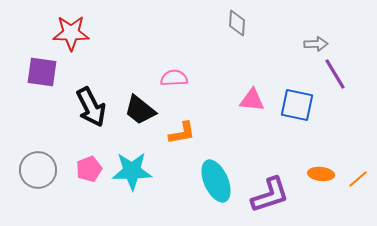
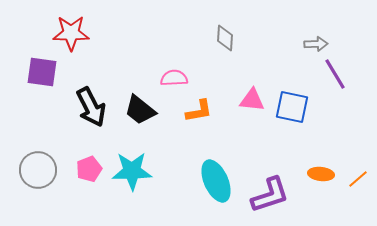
gray diamond: moved 12 px left, 15 px down
blue square: moved 5 px left, 2 px down
orange L-shape: moved 17 px right, 22 px up
